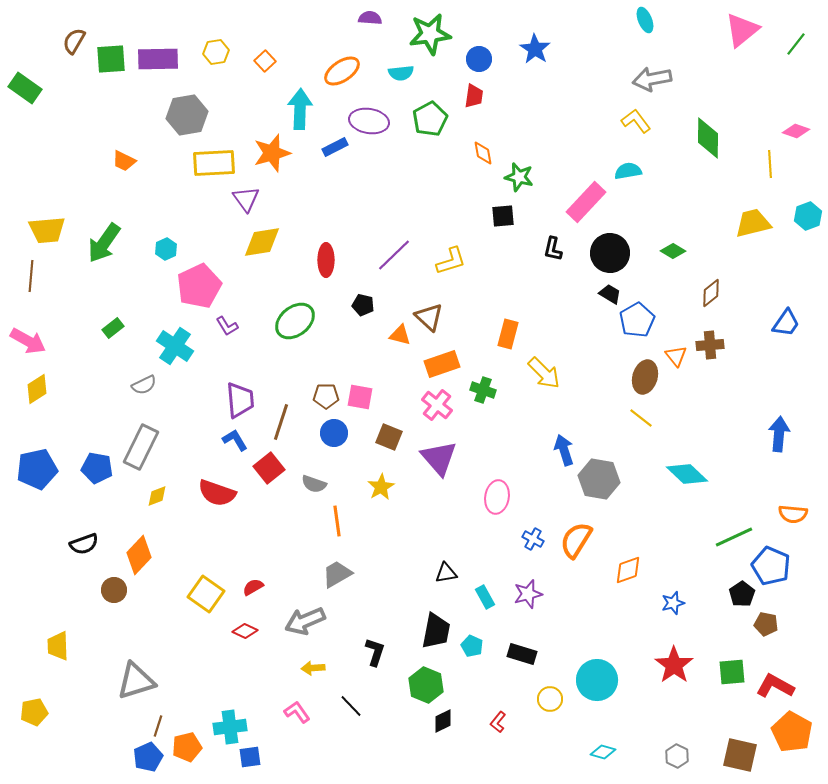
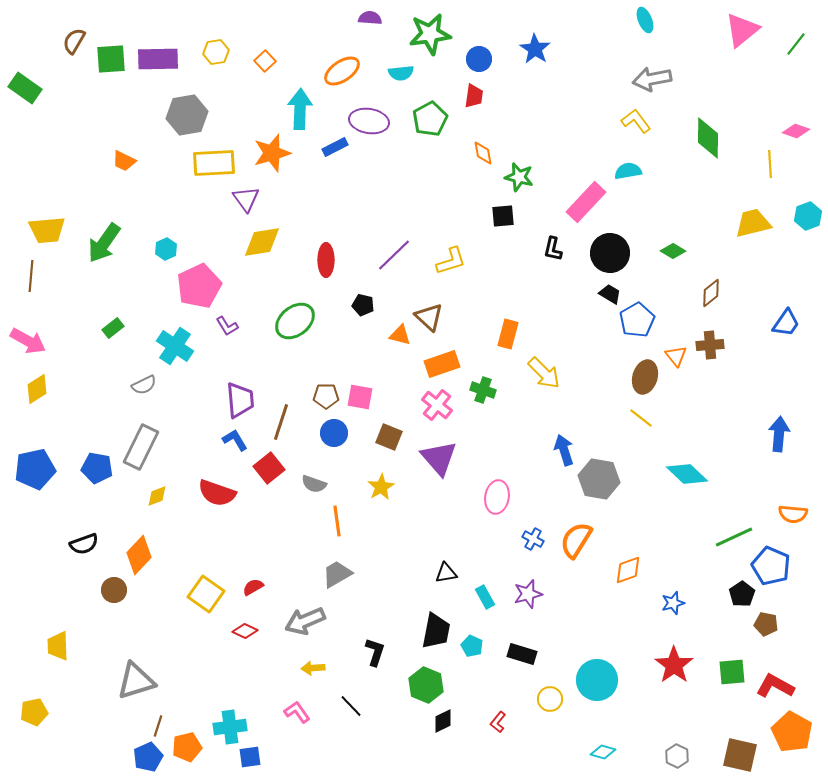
blue pentagon at (37, 469): moved 2 px left
